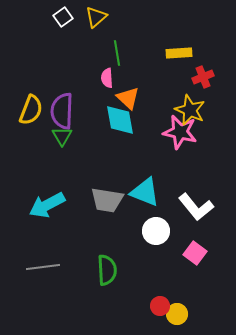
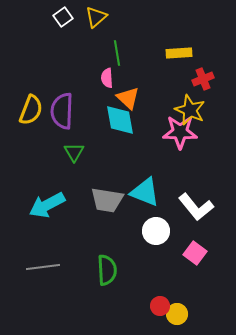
red cross: moved 2 px down
pink star: rotated 12 degrees counterclockwise
green triangle: moved 12 px right, 16 px down
